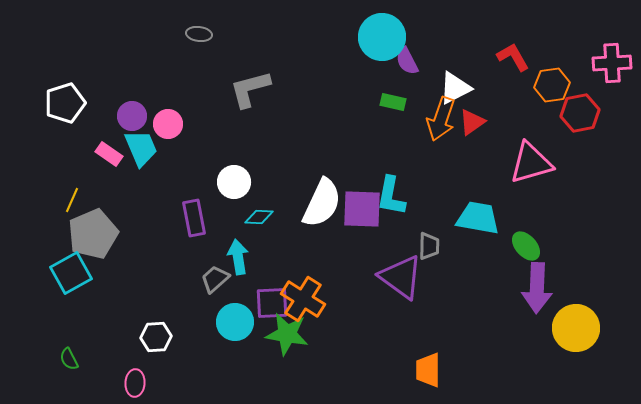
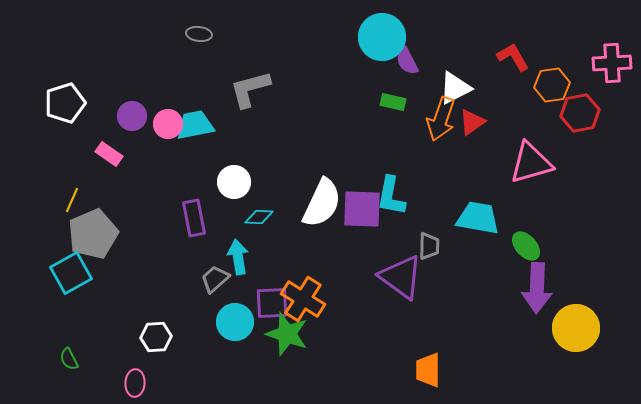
cyan trapezoid at (141, 148): moved 54 px right, 23 px up; rotated 78 degrees counterclockwise
green star at (287, 334): rotated 9 degrees clockwise
